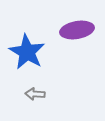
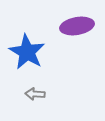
purple ellipse: moved 4 px up
